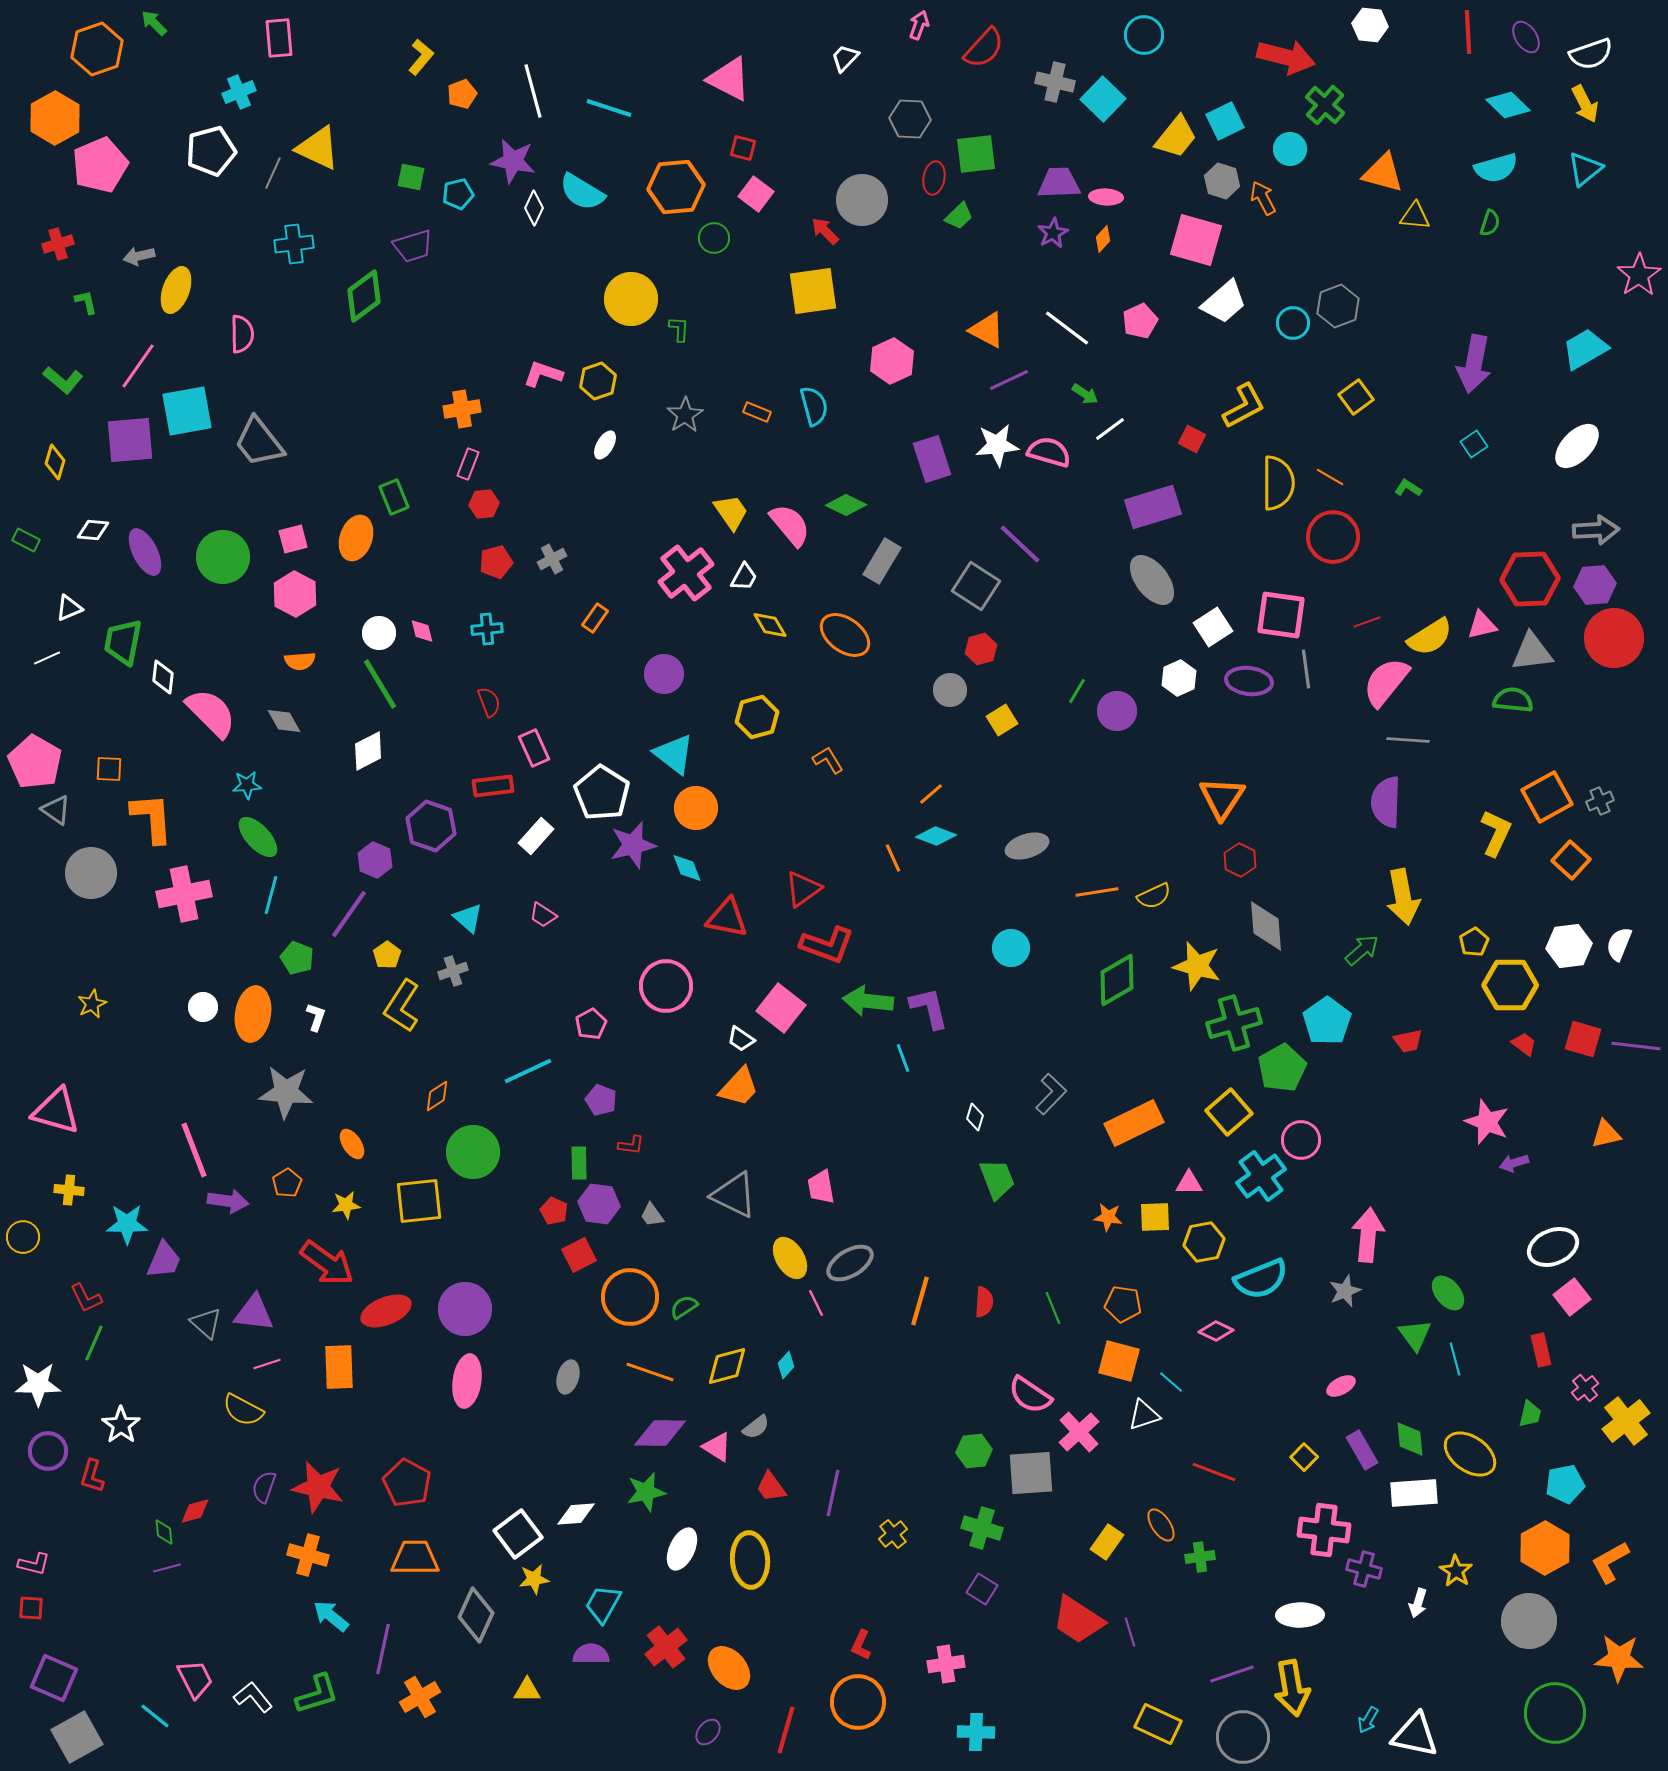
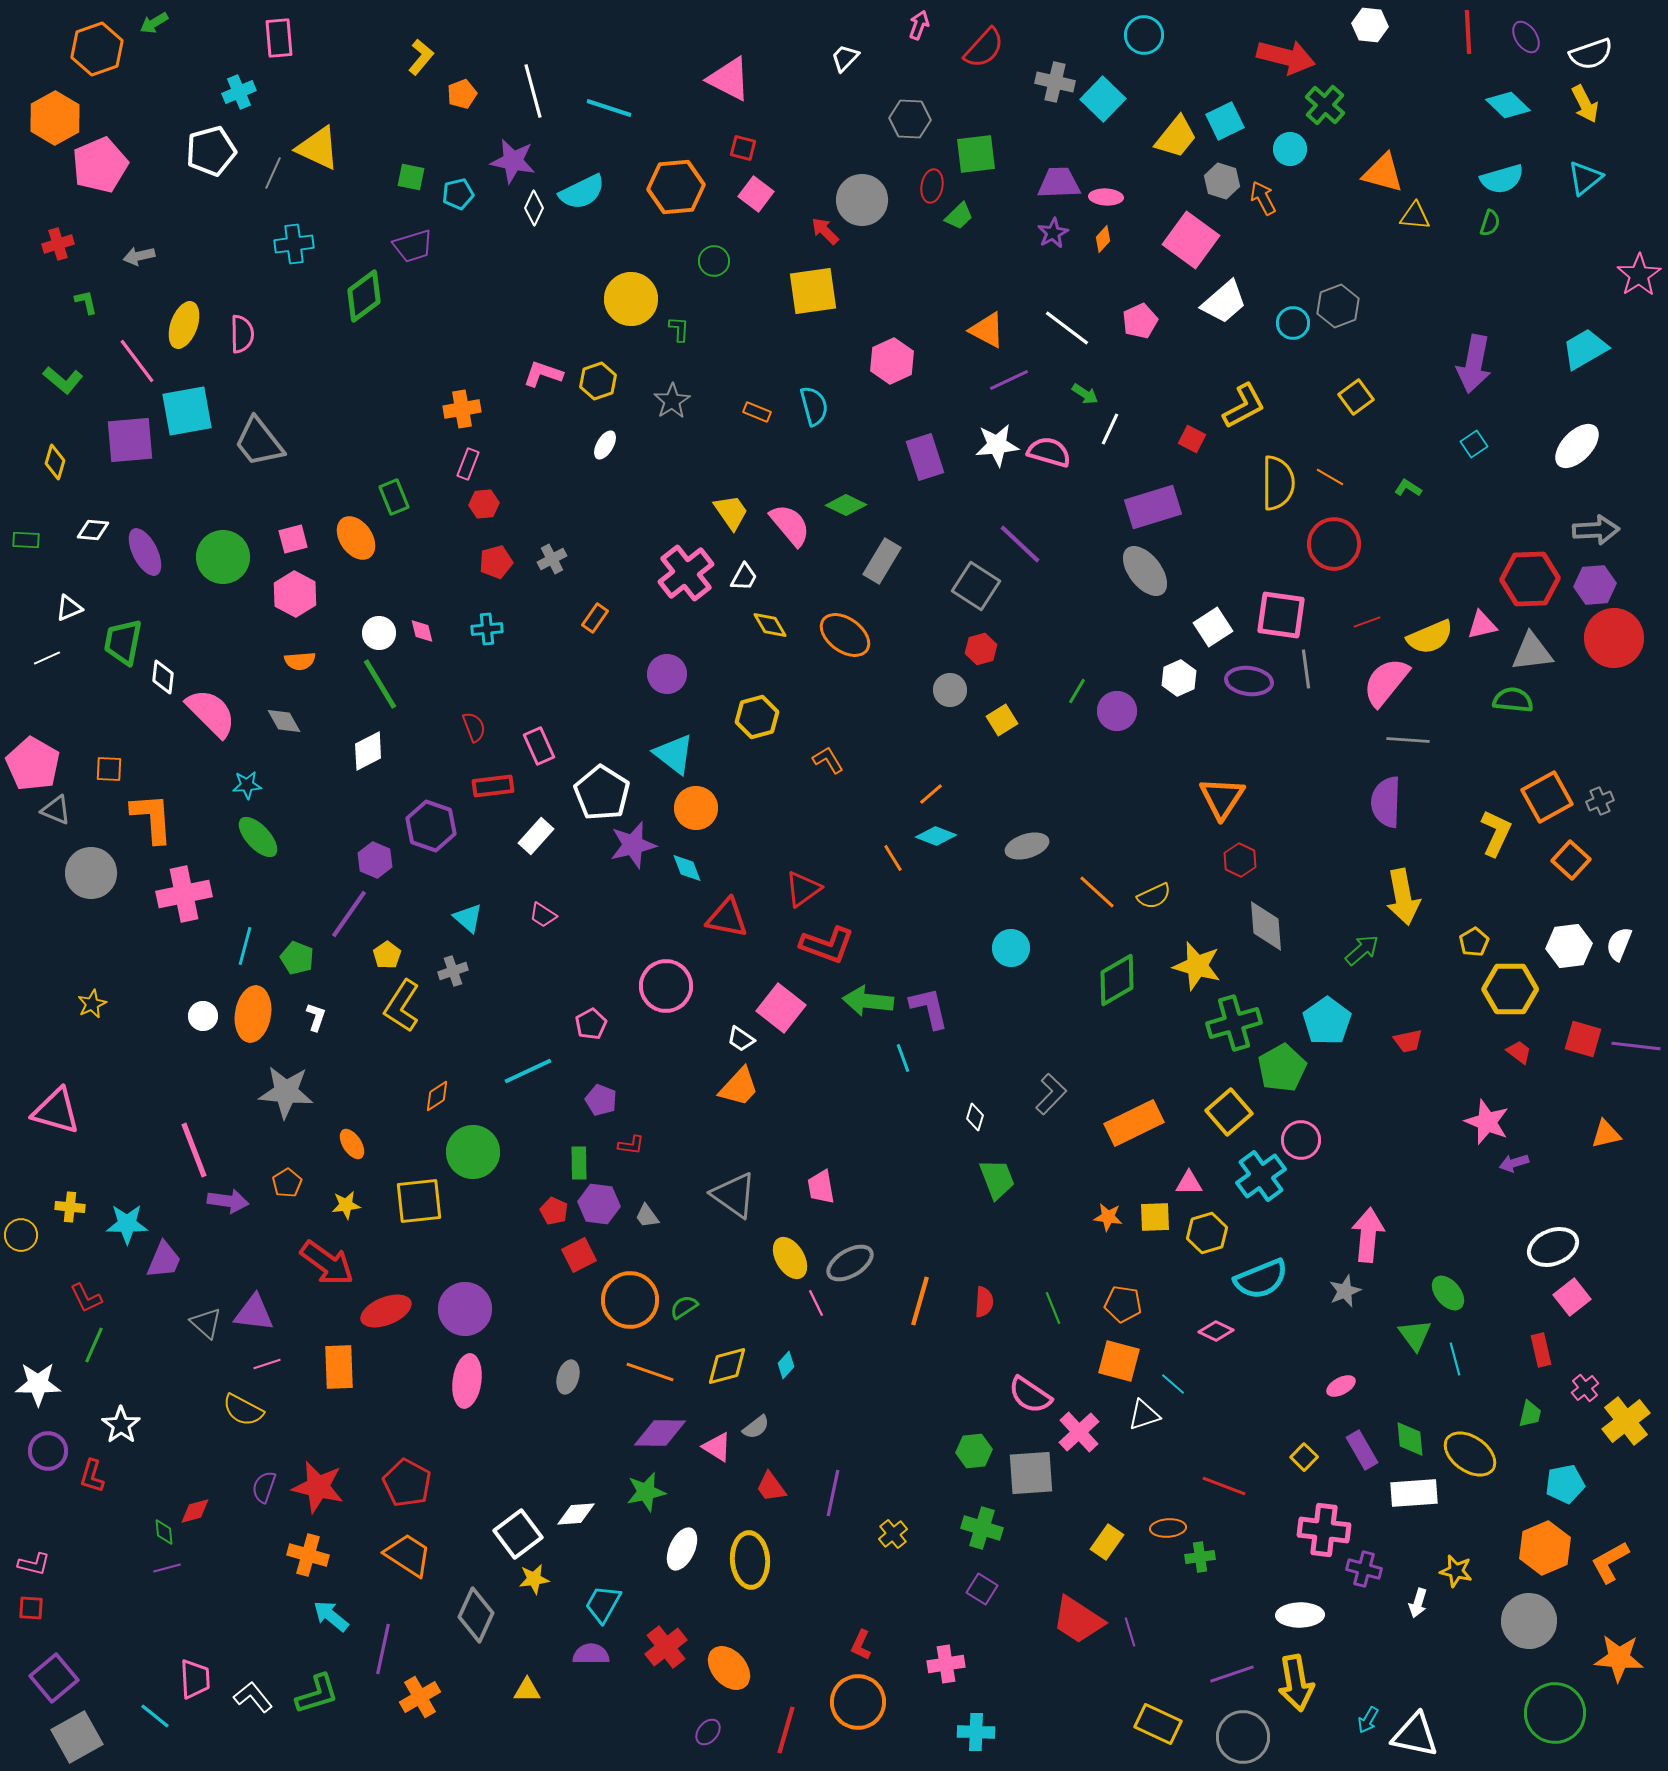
green arrow at (154, 23): rotated 76 degrees counterclockwise
cyan semicircle at (1496, 168): moved 6 px right, 11 px down
cyan triangle at (1585, 169): moved 9 px down
red ellipse at (934, 178): moved 2 px left, 8 px down
cyan semicircle at (582, 192): rotated 57 degrees counterclockwise
green circle at (714, 238): moved 23 px down
pink square at (1196, 240): moved 5 px left; rotated 20 degrees clockwise
yellow ellipse at (176, 290): moved 8 px right, 35 px down
pink line at (138, 366): moved 1 px left, 5 px up; rotated 72 degrees counterclockwise
gray star at (685, 415): moved 13 px left, 14 px up
white line at (1110, 429): rotated 28 degrees counterclockwise
purple rectangle at (932, 459): moved 7 px left, 2 px up
red circle at (1333, 537): moved 1 px right, 7 px down
orange ellipse at (356, 538): rotated 54 degrees counterclockwise
green rectangle at (26, 540): rotated 24 degrees counterclockwise
gray ellipse at (1152, 580): moved 7 px left, 9 px up
yellow semicircle at (1430, 637): rotated 9 degrees clockwise
purple circle at (664, 674): moved 3 px right
red semicircle at (489, 702): moved 15 px left, 25 px down
pink rectangle at (534, 748): moved 5 px right, 2 px up
pink pentagon at (35, 762): moved 2 px left, 2 px down
gray triangle at (56, 810): rotated 12 degrees counterclockwise
orange line at (893, 858): rotated 8 degrees counterclockwise
orange line at (1097, 892): rotated 51 degrees clockwise
cyan line at (271, 895): moved 26 px left, 51 px down
yellow hexagon at (1510, 985): moved 4 px down
white circle at (203, 1007): moved 9 px down
red trapezoid at (1524, 1044): moved 5 px left, 8 px down
yellow cross at (69, 1190): moved 1 px right, 17 px down
gray triangle at (734, 1195): rotated 9 degrees clockwise
gray trapezoid at (652, 1215): moved 5 px left, 1 px down
yellow circle at (23, 1237): moved 2 px left, 2 px up
yellow hexagon at (1204, 1242): moved 3 px right, 9 px up; rotated 6 degrees counterclockwise
orange circle at (630, 1297): moved 3 px down
green line at (94, 1343): moved 2 px down
cyan line at (1171, 1382): moved 2 px right, 2 px down
red line at (1214, 1472): moved 10 px right, 14 px down
orange ellipse at (1161, 1525): moved 7 px right, 3 px down; rotated 60 degrees counterclockwise
orange hexagon at (1545, 1548): rotated 6 degrees clockwise
orange trapezoid at (415, 1558): moved 7 px left, 3 px up; rotated 33 degrees clockwise
yellow star at (1456, 1571): rotated 20 degrees counterclockwise
purple square at (54, 1678): rotated 27 degrees clockwise
pink trapezoid at (195, 1679): rotated 24 degrees clockwise
yellow arrow at (1292, 1688): moved 4 px right, 5 px up
